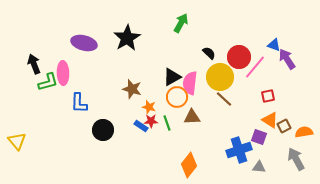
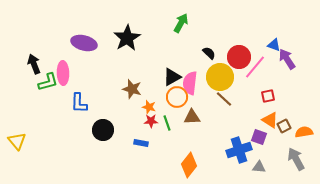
blue rectangle: moved 17 px down; rotated 24 degrees counterclockwise
